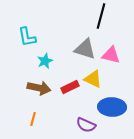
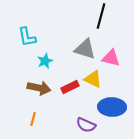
pink triangle: moved 3 px down
